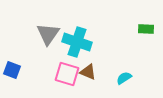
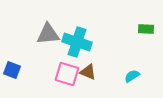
gray triangle: rotated 50 degrees clockwise
cyan semicircle: moved 8 px right, 2 px up
